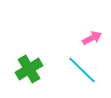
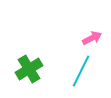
cyan line: moved 1 px left, 1 px down; rotated 72 degrees clockwise
